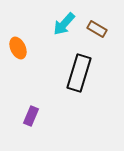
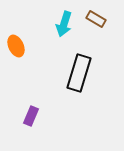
cyan arrow: rotated 25 degrees counterclockwise
brown rectangle: moved 1 px left, 10 px up
orange ellipse: moved 2 px left, 2 px up
